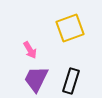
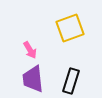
purple trapezoid: moved 3 px left; rotated 32 degrees counterclockwise
